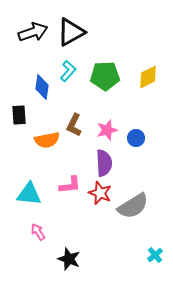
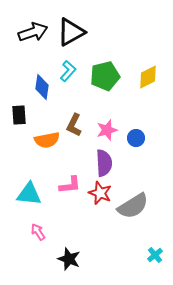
green pentagon: rotated 12 degrees counterclockwise
